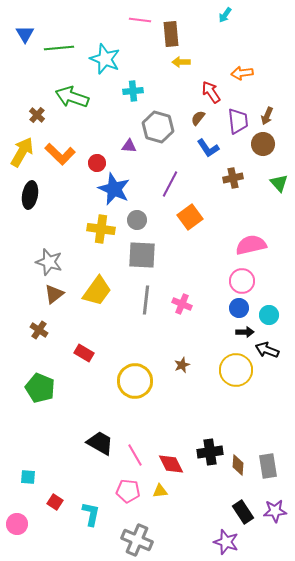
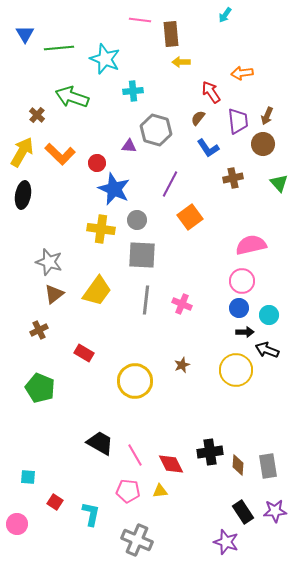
gray hexagon at (158, 127): moved 2 px left, 3 px down
black ellipse at (30, 195): moved 7 px left
brown cross at (39, 330): rotated 30 degrees clockwise
